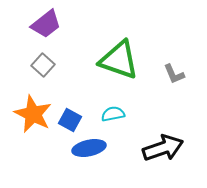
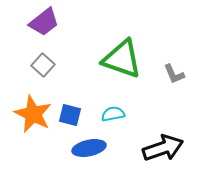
purple trapezoid: moved 2 px left, 2 px up
green triangle: moved 3 px right, 1 px up
blue square: moved 5 px up; rotated 15 degrees counterclockwise
